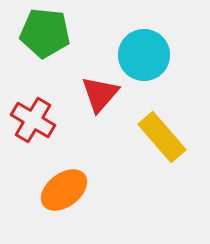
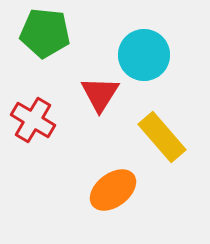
red triangle: rotated 9 degrees counterclockwise
orange ellipse: moved 49 px right
